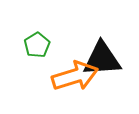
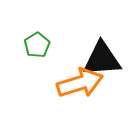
orange arrow: moved 5 px right, 7 px down
